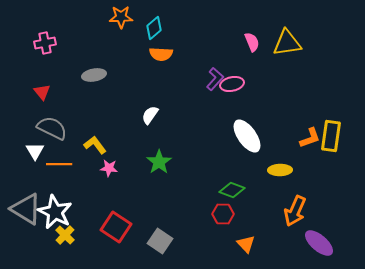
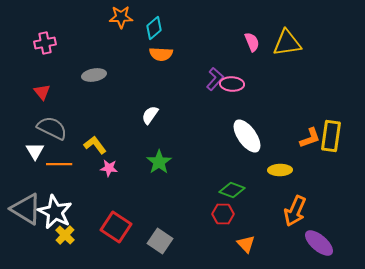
pink ellipse: rotated 15 degrees clockwise
